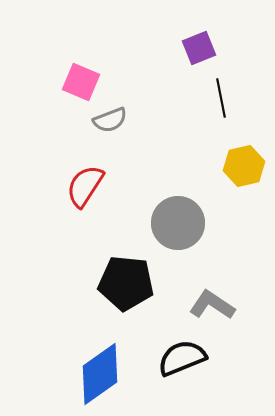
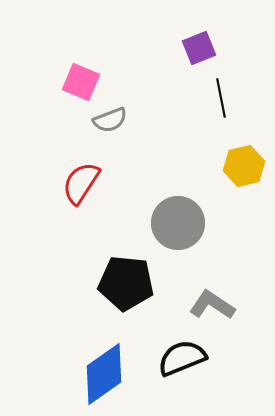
red semicircle: moved 4 px left, 3 px up
blue diamond: moved 4 px right
